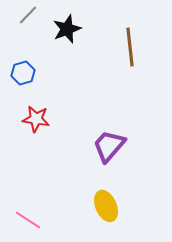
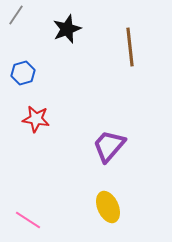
gray line: moved 12 px left; rotated 10 degrees counterclockwise
yellow ellipse: moved 2 px right, 1 px down
